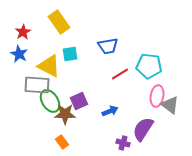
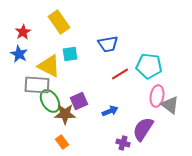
blue trapezoid: moved 2 px up
